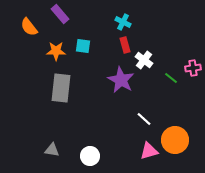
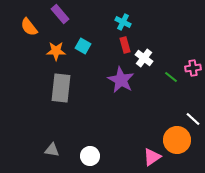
cyan square: rotated 21 degrees clockwise
white cross: moved 2 px up
green line: moved 1 px up
white line: moved 49 px right
orange circle: moved 2 px right
pink triangle: moved 3 px right, 6 px down; rotated 18 degrees counterclockwise
